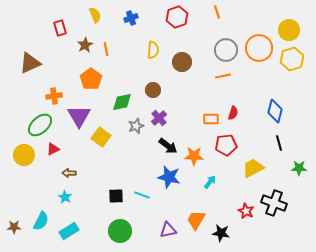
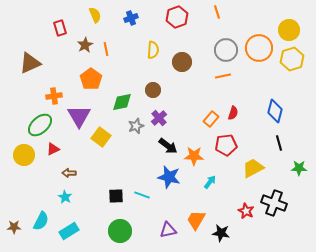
orange rectangle at (211, 119): rotated 49 degrees counterclockwise
